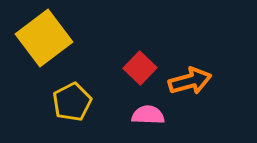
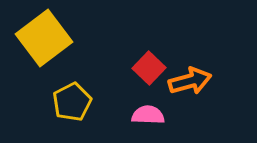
red square: moved 9 px right
